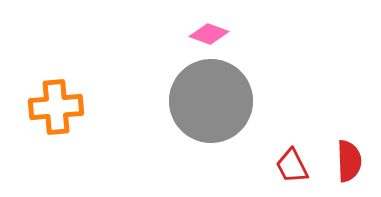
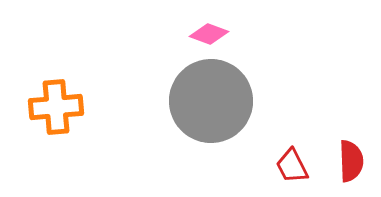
red semicircle: moved 2 px right
